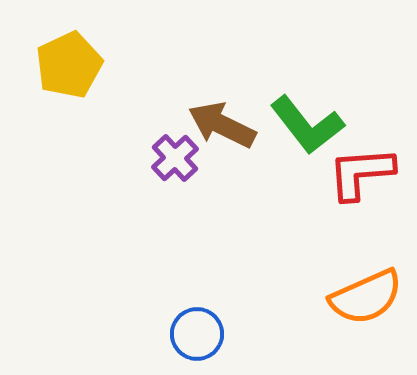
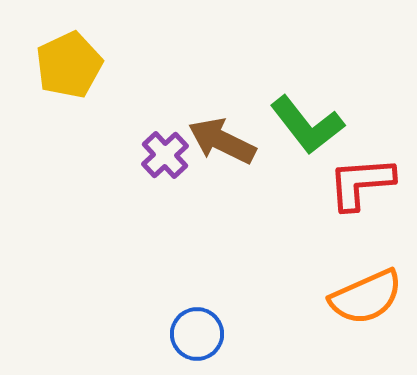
brown arrow: moved 16 px down
purple cross: moved 10 px left, 3 px up
red L-shape: moved 10 px down
